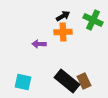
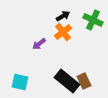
orange cross: rotated 36 degrees counterclockwise
purple arrow: rotated 40 degrees counterclockwise
cyan square: moved 3 px left
